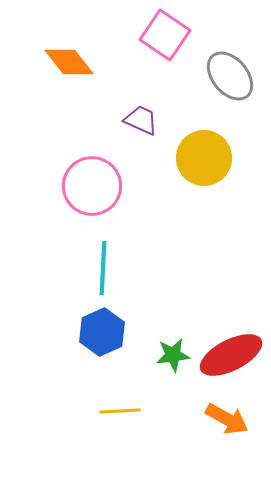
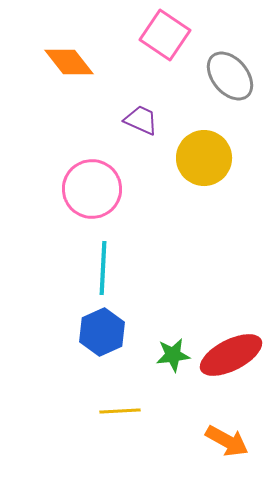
pink circle: moved 3 px down
orange arrow: moved 22 px down
